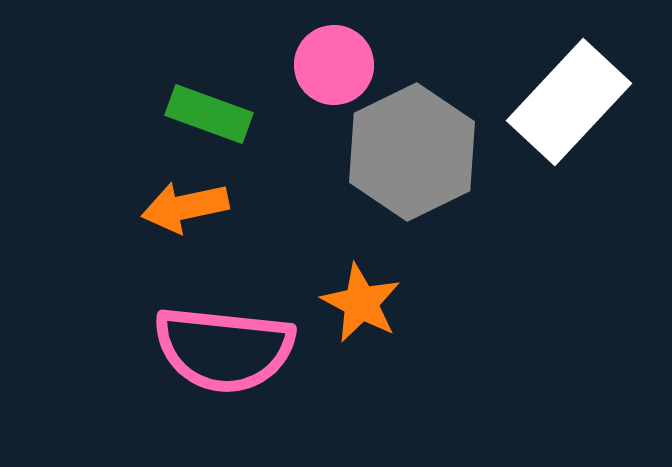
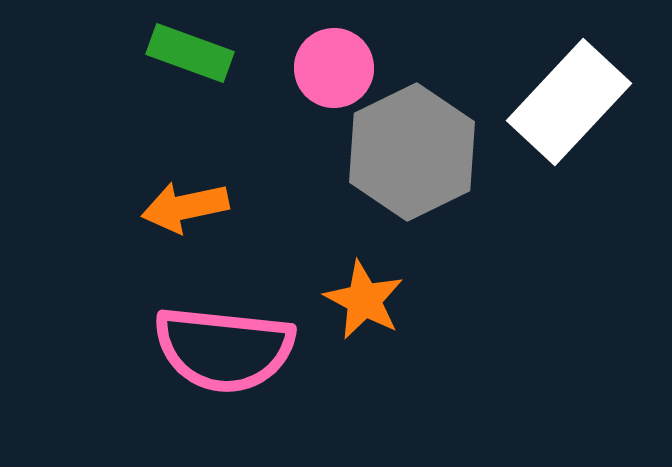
pink circle: moved 3 px down
green rectangle: moved 19 px left, 61 px up
orange star: moved 3 px right, 3 px up
